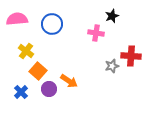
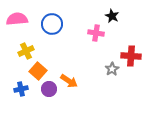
black star: rotated 24 degrees counterclockwise
yellow cross: rotated 28 degrees clockwise
gray star: moved 3 px down; rotated 16 degrees counterclockwise
blue cross: moved 3 px up; rotated 32 degrees clockwise
